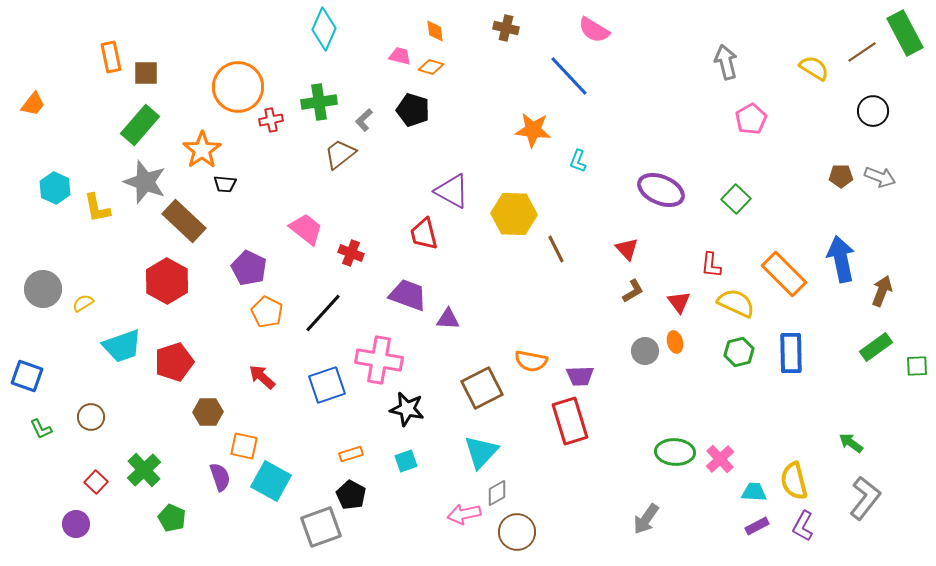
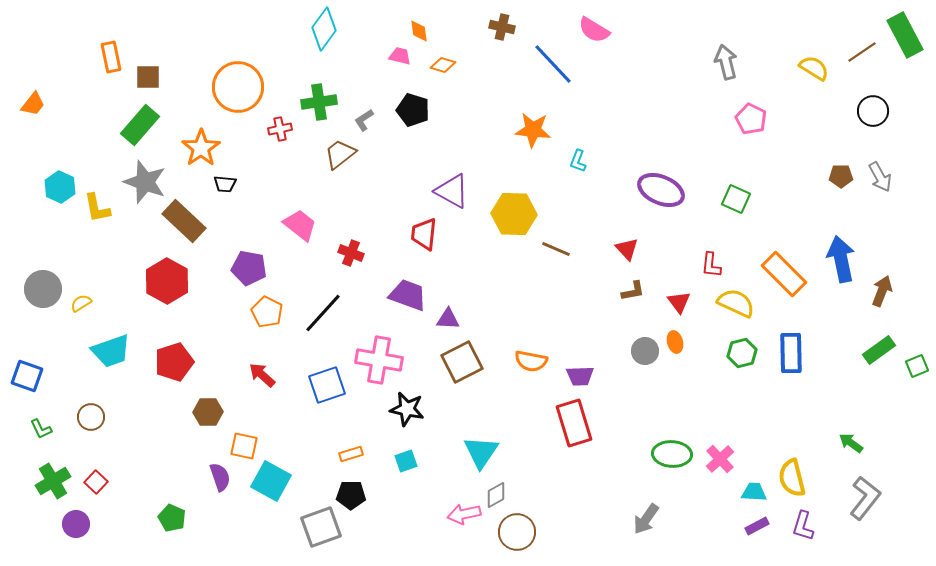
brown cross at (506, 28): moved 4 px left, 1 px up
cyan diamond at (324, 29): rotated 12 degrees clockwise
orange diamond at (435, 31): moved 16 px left
green rectangle at (905, 33): moved 2 px down
orange diamond at (431, 67): moved 12 px right, 2 px up
brown square at (146, 73): moved 2 px right, 4 px down
blue line at (569, 76): moved 16 px left, 12 px up
pink pentagon at (751, 119): rotated 16 degrees counterclockwise
red cross at (271, 120): moved 9 px right, 9 px down
gray L-shape at (364, 120): rotated 10 degrees clockwise
orange star at (202, 150): moved 1 px left, 2 px up
gray arrow at (880, 177): rotated 40 degrees clockwise
cyan hexagon at (55, 188): moved 5 px right, 1 px up
green square at (736, 199): rotated 20 degrees counterclockwise
pink trapezoid at (306, 229): moved 6 px left, 4 px up
red trapezoid at (424, 234): rotated 20 degrees clockwise
brown line at (556, 249): rotated 40 degrees counterclockwise
purple pentagon at (249, 268): rotated 16 degrees counterclockwise
brown L-shape at (633, 291): rotated 20 degrees clockwise
yellow semicircle at (83, 303): moved 2 px left
cyan trapezoid at (122, 346): moved 11 px left, 5 px down
green rectangle at (876, 347): moved 3 px right, 3 px down
green hexagon at (739, 352): moved 3 px right, 1 px down
green square at (917, 366): rotated 20 degrees counterclockwise
red arrow at (262, 377): moved 2 px up
brown square at (482, 388): moved 20 px left, 26 px up
red rectangle at (570, 421): moved 4 px right, 2 px down
cyan triangle at (481, 452): rotated 9 degrees counterclockwise
green ellipse at (675, 452): moved 3 px left, 2 px down
green cross at (144, 470): moved 91 px left, 11 px down; rotated 12 degrees clockwise
yellow semicircle at (794, 481): moved 2 px left, 3 px up
gray diamond at (497, 493): moved 1 px left, 2 px down
black pentagon at (351, 495): rotated 28 degrees counterclockwise
purple L-shape at (803, 526): rotated 12 degrees counterclockwise
